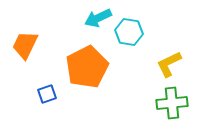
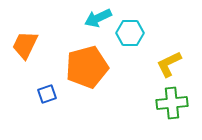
cyan hexagon: moved 1 px right, 1 px down; rotated 8 degrees counterclockwise
orange pentagon: rotated 12 degrees clockwise
